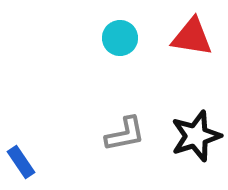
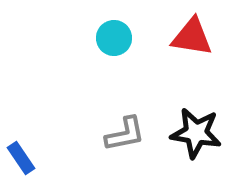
cyan circle: moved 6 px left
black star: moved 3 px up; rotated 27 degrees clockwise
blue rectangle: moved 4 px up
